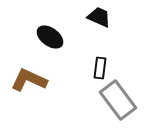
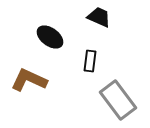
black rectangle: moved 10 px left, 7 px up
